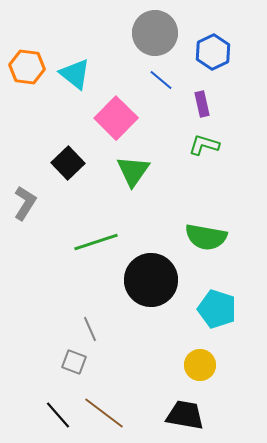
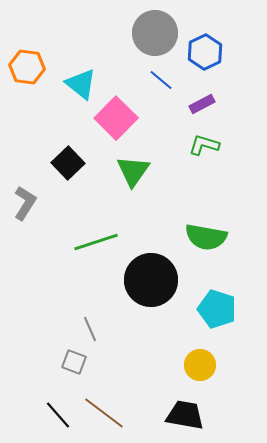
blue hexagon: moved 8 px left
cyan triangle: moved 6 px right, 10 px down
purple rectangle: rotated 75 degrees clockwise
